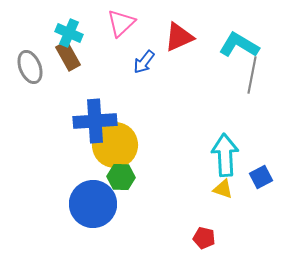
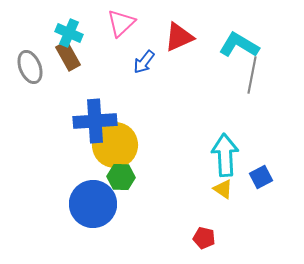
yellow triangle: rotated 15 degrees clockwise
